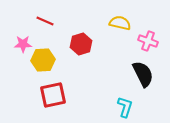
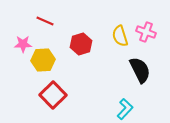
yellow semicircle: moved 13 px down; rotated 120 degrees counterclockwise
pink cross: moved 2 px left, 9 px up
black semicircle: moved 3 px left, 4 px up
red square: rotated 32 degrees counterclockwise
cyan L-shape: moved 2 px down; rotated 25 degrees clockwise
